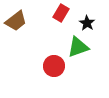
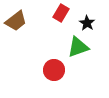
red circle: moved 4 px down
